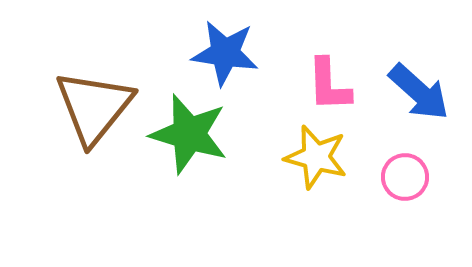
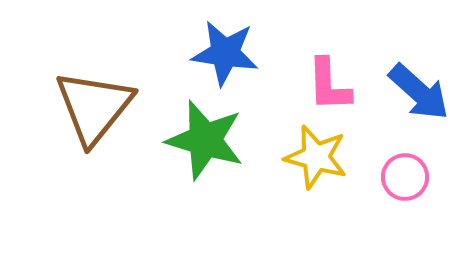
green star: moved 16 px right, 6 px down
